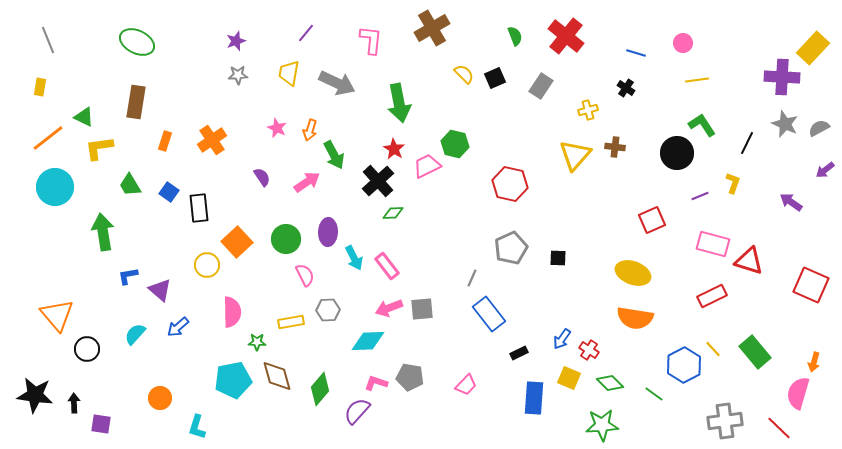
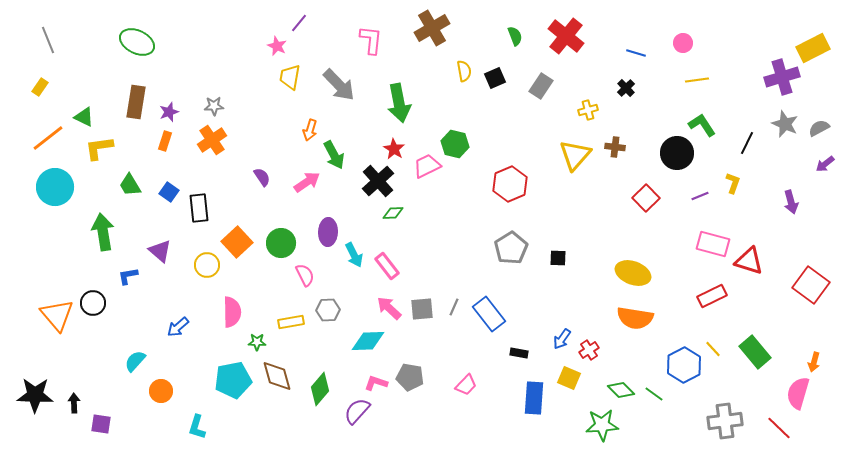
purple line at (306, 33): moved 7 px left, 10 px up
purple star at (236, 41): moved 67 px left, 71 px down
yellow rectangle at (813, 48): rotated 20 degrees clockwise
yellow trapezoid at (289, 73): moved 1 px right, 4 px down
yellow semicircle at (464, 74): moved 3 px up; rotated 35 degrees clockwise
gray star at (238, 75): moved 24 px left, 31 px down
purple cross at (782, 77): rotated 20 degrees counterclockwise
gray arrow at (337, 83): moved 2 px right, 2 px down; rotated 21 degrees clockwise
yellow rectangle at (40, 87): rotated 24 degrees clockwise
black cross at (626, 88): rotated 12 degrees clockwise
pink star at (277, 128): moved 82 px up
purple arrow at (825, 170): moved 6 px up
red hexagon at (510, 184): rotated 24 degrees clockwise
purple arrow at (791, 202): rotated 140 degrees counterclockwise
red square at (652, 220): moved 6 px left, 22 px up; rotated 20 degrees counterclockwise
green circle at (286, 239): moved 5 px left, 4 px down
gray pentagon at (511, 248): rotated 8 degrees counterclockwise
cyan arrow at (354, 258): moved 3 px up
gray line at (472, 278): moved 18 px left, 29 px down
red square at (811, 285): rotated 12 degrees clockwise
purple triangle at (160, 290): moved 39 px up
pink arrow at (389, 308): rotated 64 degrees clockwise
cyan semicircle at (135, 334): moved 27 px down
black circle at (87, 349): moved 6 px right, 46 px up
red cross at (589, 350): rotated 24 degrees clockwise
black rectangle at (519, 353): rotated 36 degrees clockwise
green diamond at (610, 383): moved 11 px right, 7 px down
black star at (35, 395): rotated 6 degrees counterclockwise
orange circle at (160, 398): moved 1 px right, 7 px up
